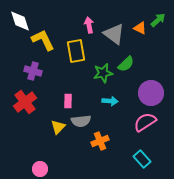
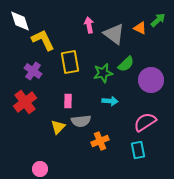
yellow rectangle: moved 6 px left, 11 px down
purple cross: rotated 18 degrees clockwise
purple circle: moved 13 px up
cyan rectangle: moved 4 px left, 9 px up; rotated 30 degrees clockwise
